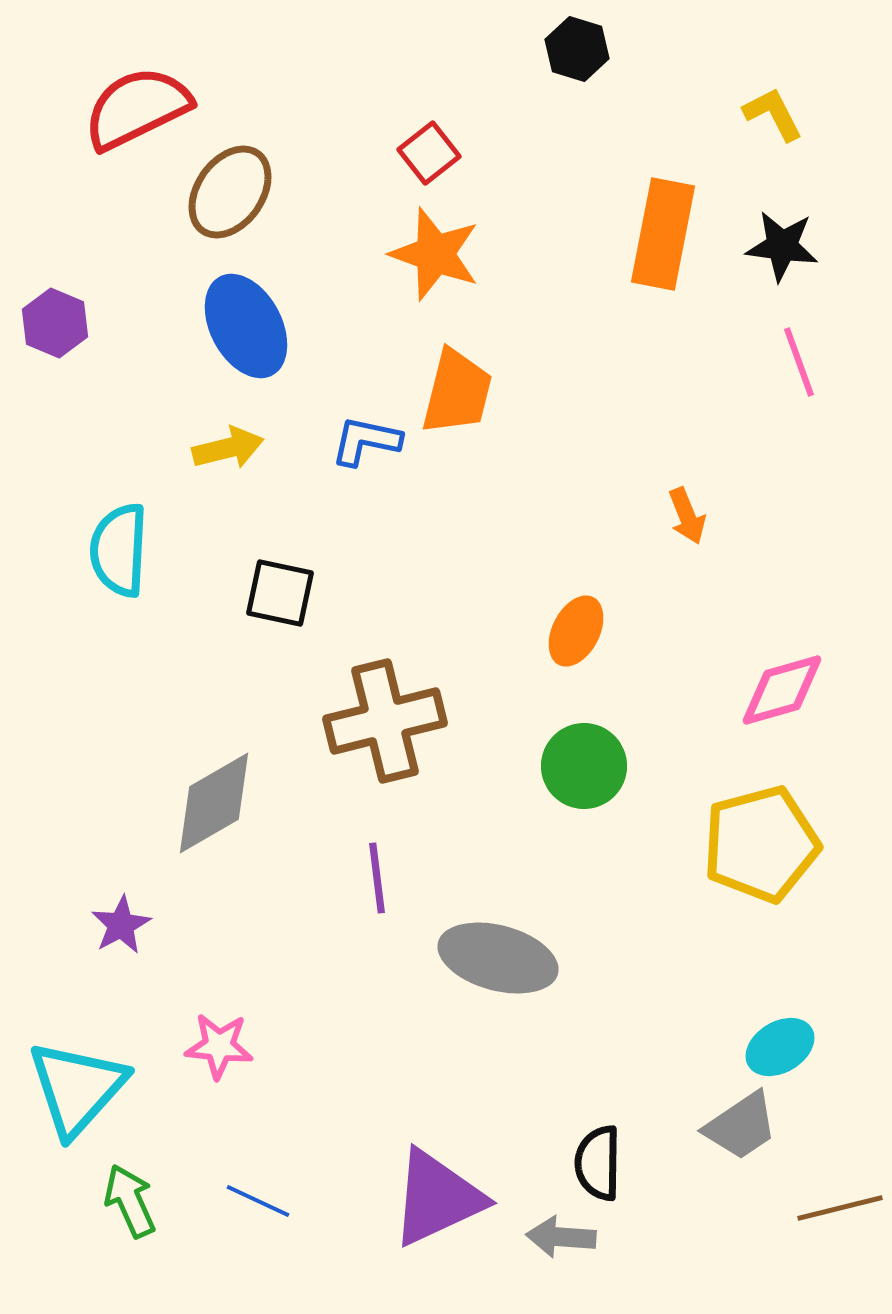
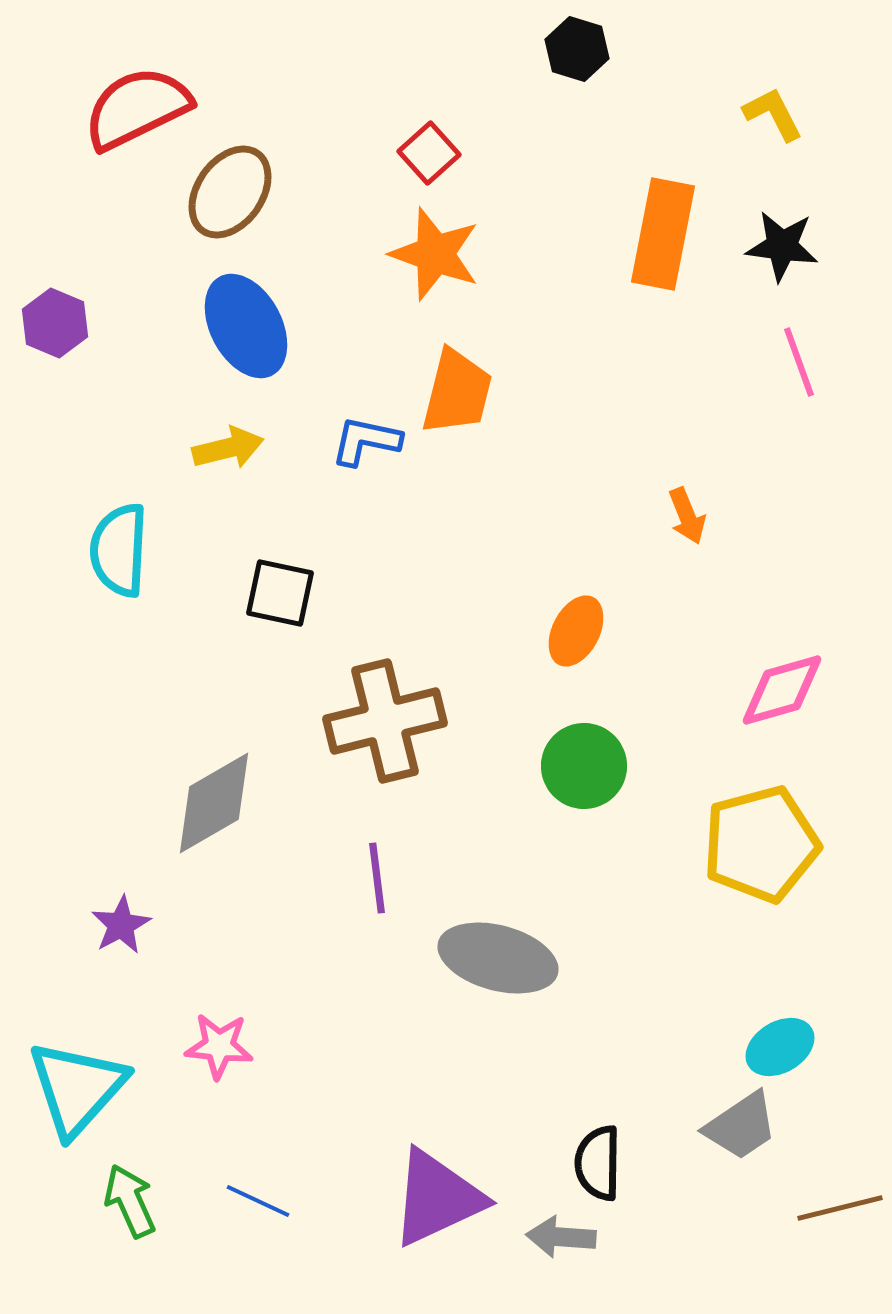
red square: rotated 4 degrees counterclockwise
